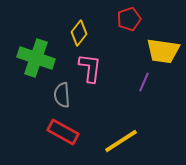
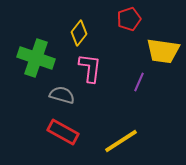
purple line: moved 5 px left
gray semicircle: rotated 110 degrees clockwise
